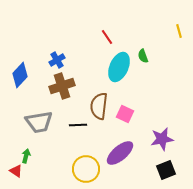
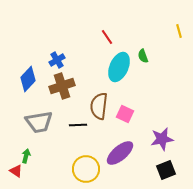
blue diamond: moved 8 px right, 4 px down
